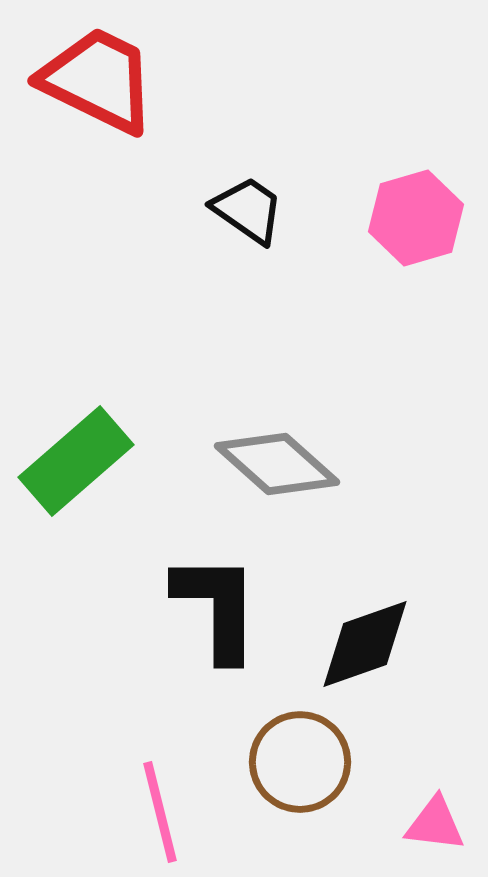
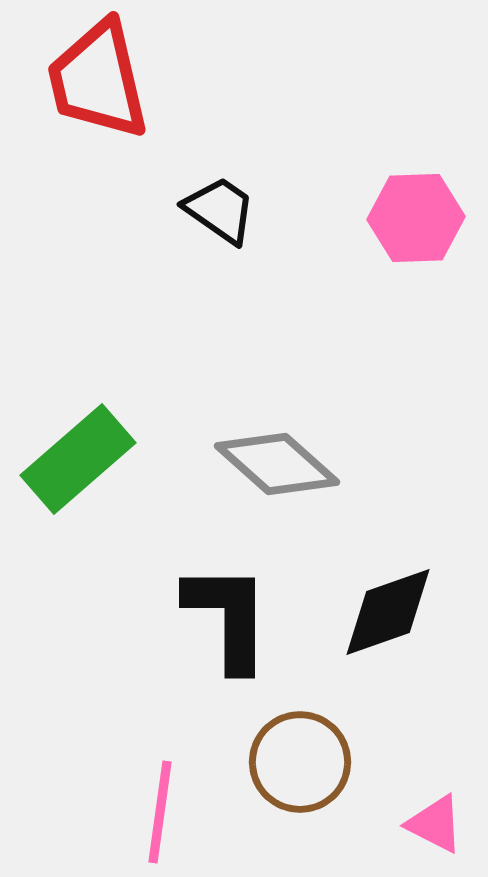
red trapezoid: rotated 129 degrees counterclockwise
black trapezoid: moved 28 px left
pink hexagon: rotated 14 degrees clockwise
green rectangle: moved 2 px right, 2 px up
black L-shape: moved 11 px right, 10 px down
black diamond: moved 23 px right, 32 px up
pink line: rotated 22 degrees clockwise
pink triangle: rotated 20 degrees clockwise
